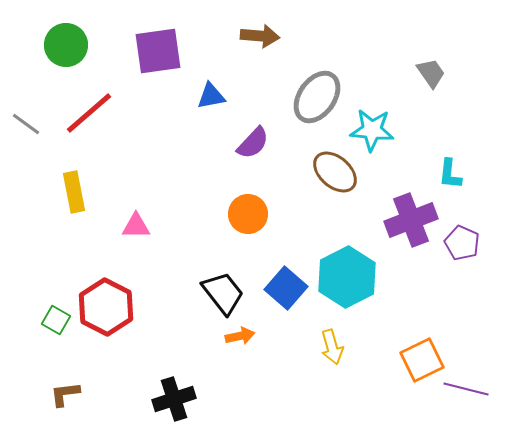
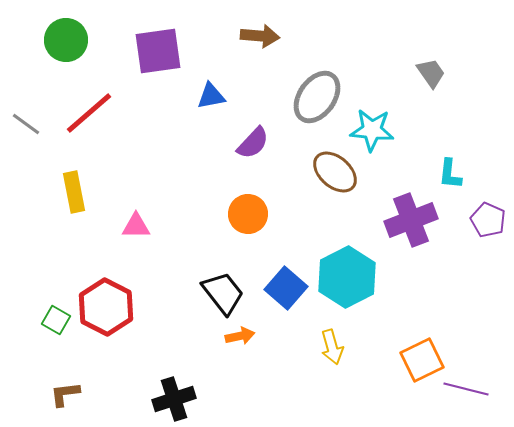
green circle: moved 5 px up
purple pentagon: moved 26 px right, 23 px up
